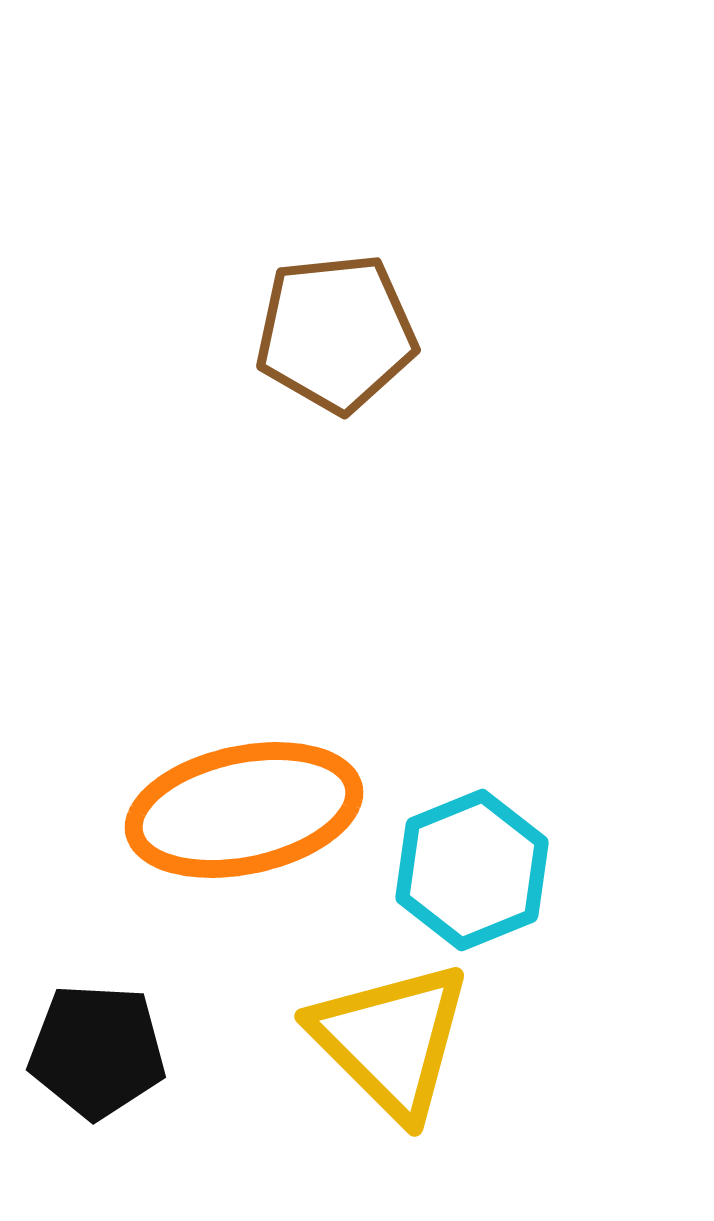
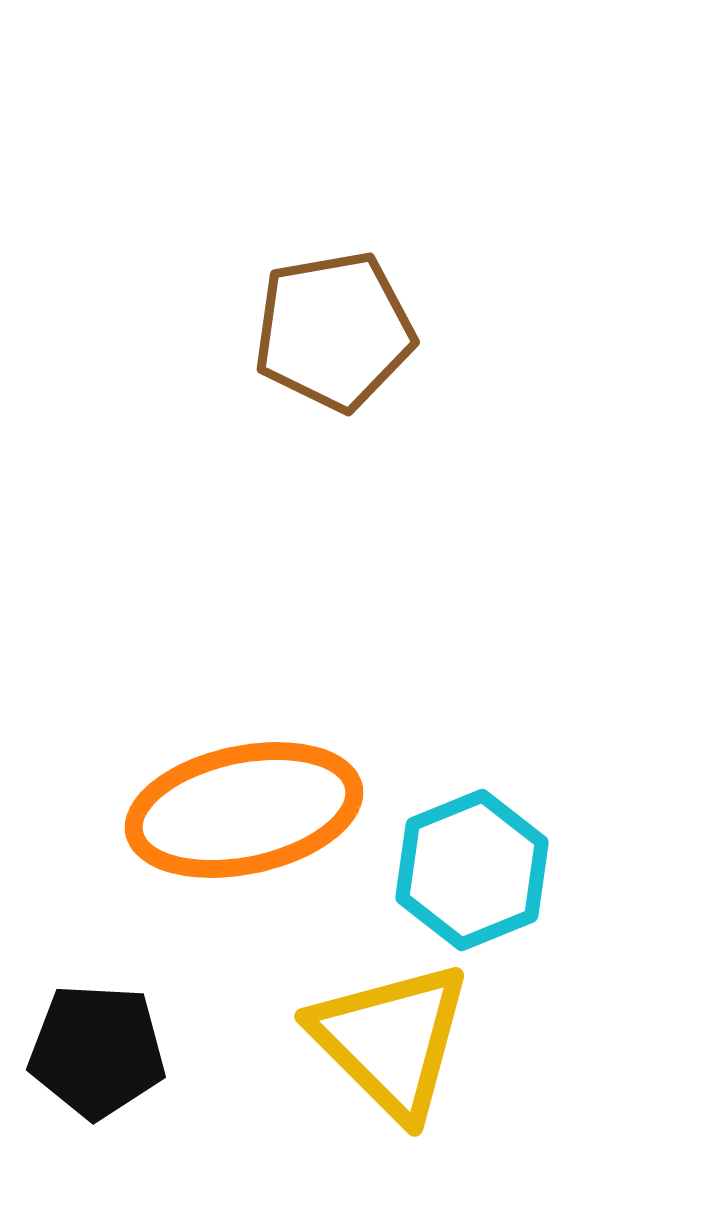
brown pentagon: moved 2 px left, 2 px up; rotated 4 degrees counterclockwise
